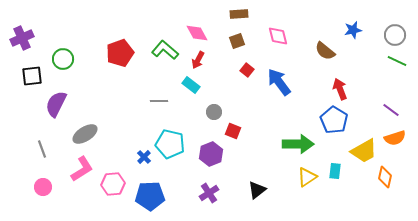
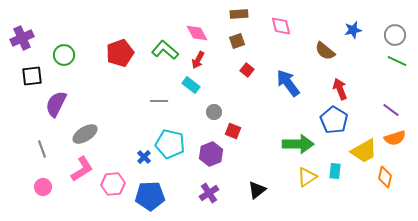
pink diamond at (278, 36): moved 3 px right, 10 px up
green circle at (63, 59): moved 1 px right, 4 px up
blue arrow at (279, 82): moved 9 px right, 1 px down
